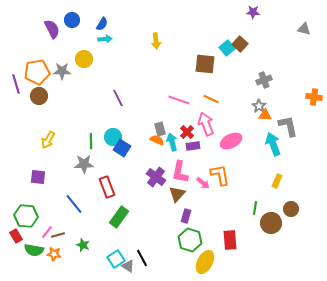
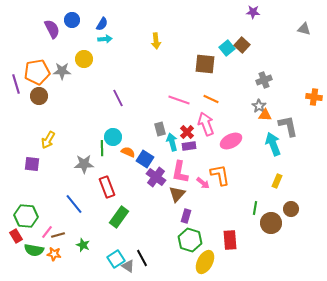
brown square at (240, 44): moved 2 px right, 1 px down
orange semicircle at (157, 140): moved 29 px left, 12 px down
green line at (91, 141): moved 11 px right, 7 px down
purple rectangle at (193, 146): moved 4 px left
blue square at (122, 148): moved 23 px right, 11 px down
purple square at (38, 177): moved 6 px left, 13 px up
